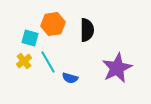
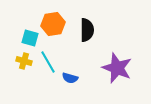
yellow cross: rotated 35 degrees counterclockwise
purple star: rotated 24 degrees counterclockwise
